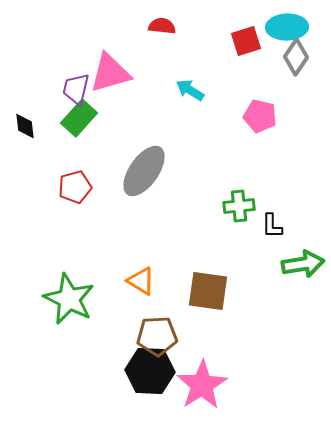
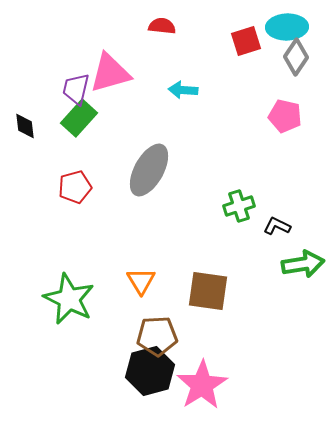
cyan arrow: moved 7 px left; rotated 28 degrees counterclockwise
pink pentagon: moved 25 px right
gray ellipse: moved 5 px right, 1 px up; rotated 6 degrees counterclockwise
green cross: rotated 12 degrees counterclockwise
black L-shape: moved 5 px right; rotated 116 degrees clockwise
orange triangle: rotated 28 degrees clockwise
black hexagon: rotated 18 degrees counterclockwise
